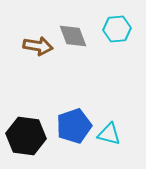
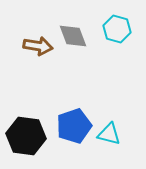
cyan hexagon: rotated 20 degrees clockwise
